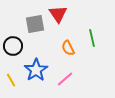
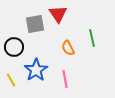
black circle: moved 1 px right, 1 px down
pink line: rotated 60 degrees counterclockwise
